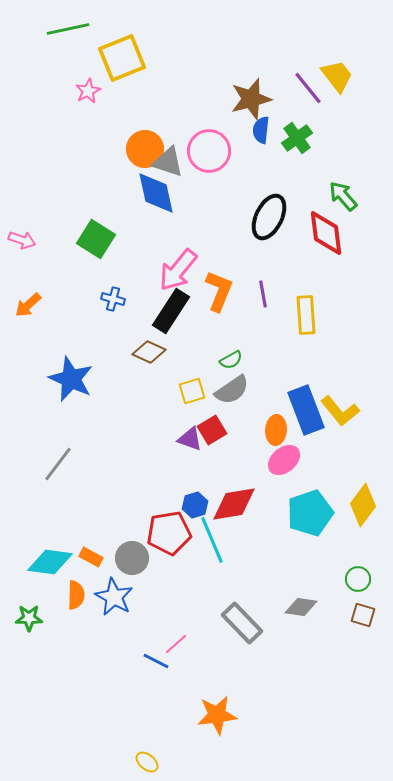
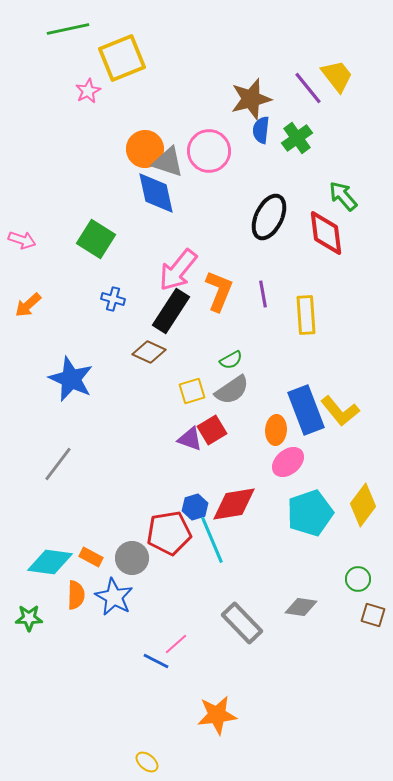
pink ellipse at (284, 460): moved 4 px right, 2 px down
blue hexagon at (195, 505): moved 2 px down
brown square at (363, 615): moved 10 px right
